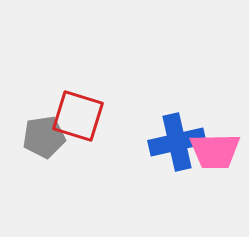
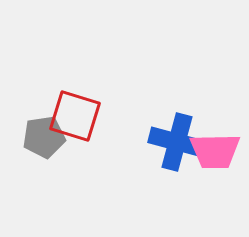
red square: moved 3 px left
blue cross: rotated 28 degrees clockwise
